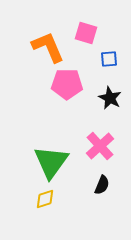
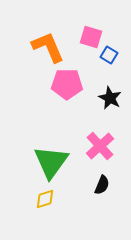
pink square: moved 5 px right, 4 px down
blue square: moved 4 px up; rotated 36 degrees clockwise
